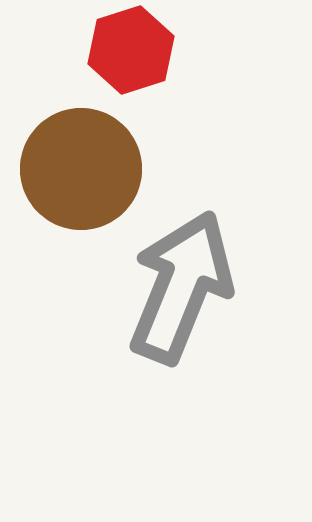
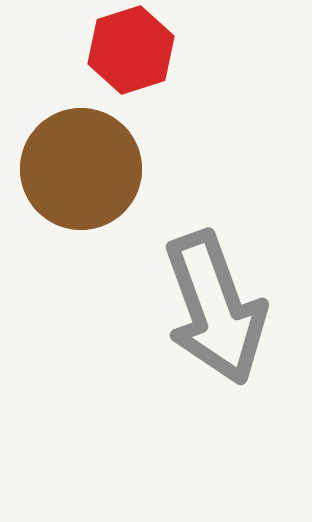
gray arrow: moved 34 px right, 21 px down; rotated 138 degrees clockwise
